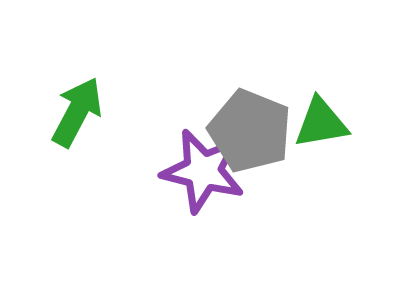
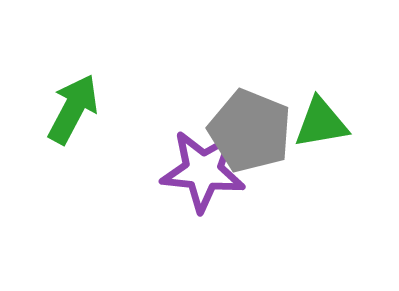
green arrow: moved 4 px left, 3 px up
purple star: rotated 8 degrees counterclockwise
